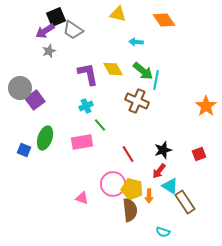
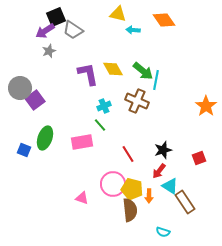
cyan arrow: moved 3 px left, 12 px up
cyan cross: moved 18 px right
red square: moved 4 px down
